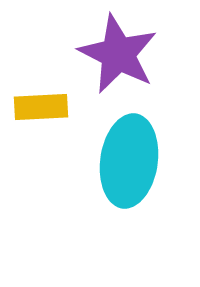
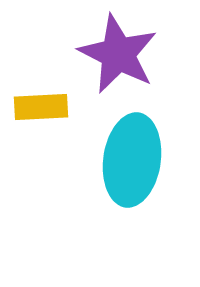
cyan ellipse: moved 3 px right, 1 px up
